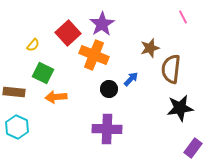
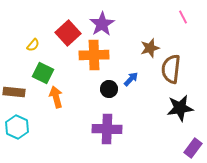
orange cross: rotated 24 degrees counterclockwise
orange arrow: rotated 80 degrees clockwise
